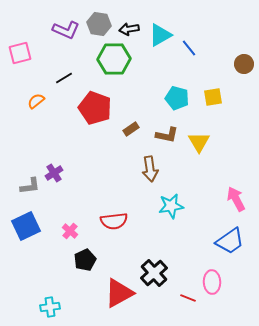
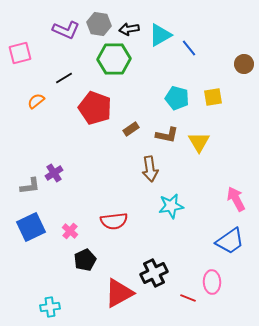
blue square: moved 5 px right, 1 px down
black cross: rotated 16 degrees clockwise
